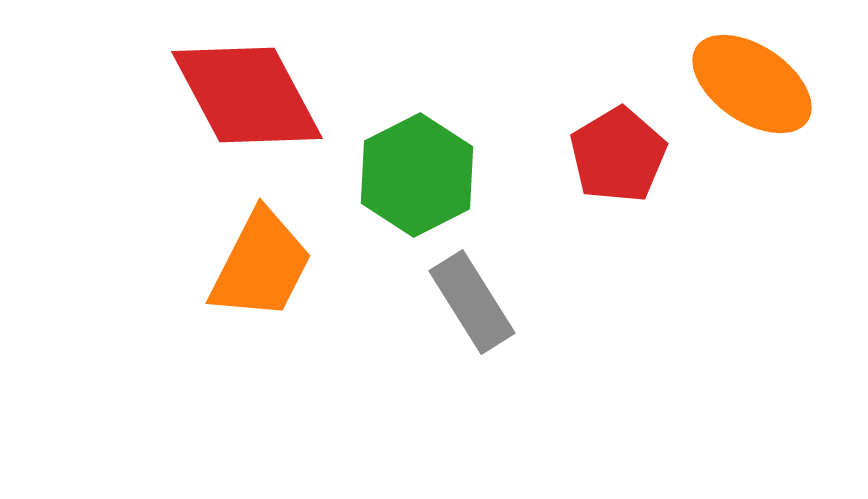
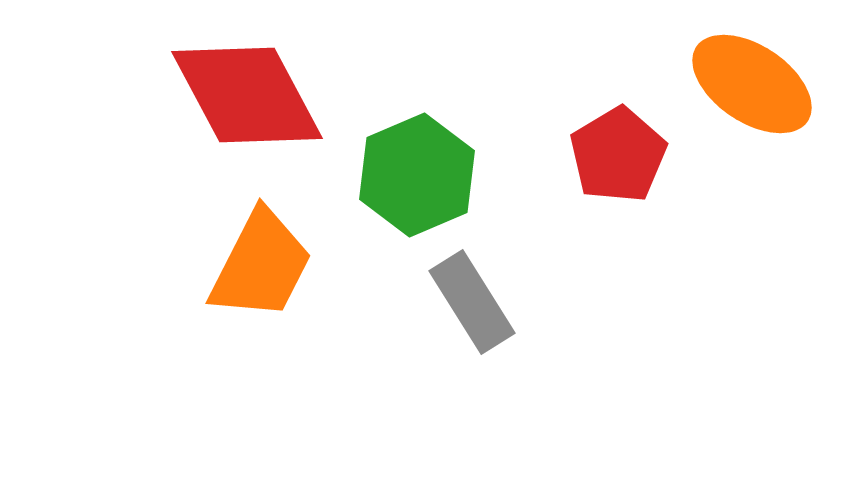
green hexagon: rotated 4 degrees clockwise
